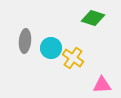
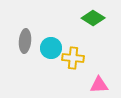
green diamond: rotated 15 degrees clockwise
yellow cross: rotated 30 degrees counterclockwise
pink triangle: moved 3 px left
